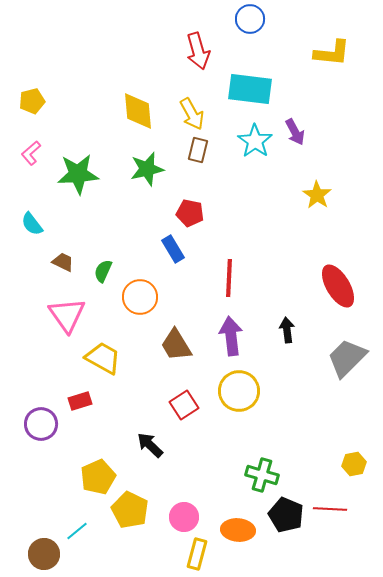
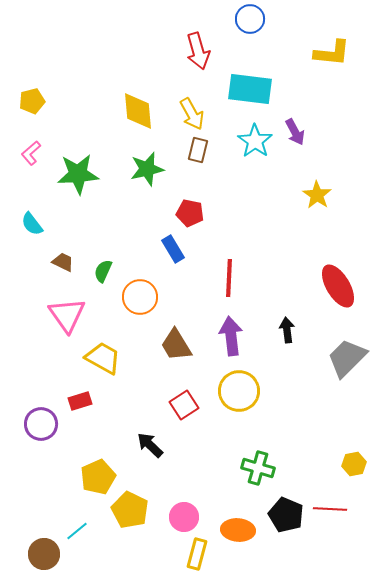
green cross at (262, 475): moved 4 px left, 7 px up
